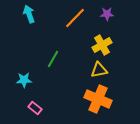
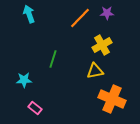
purple star: moved 1 px up
orange line: moved 5 px right
green line: rotated 12 degrees counterclockwise
yellow triangle: moved 4 px left, 1 px down
orange cross: moved 14 px right
